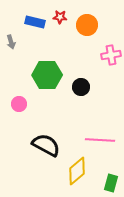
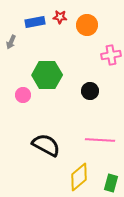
blue rectangle: rotated 24 degrees counterclockwise
gray arrow: rotated 40 degrees clockwise
black circle: moved 9 px right, 4 px down
pink circle: moved 4 px right, 9 px up
yellow diamond: moved 2 px right, 6 px down
